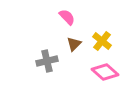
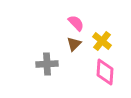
pink semicircle: moved 9 px right, 6 px down
gray cross: moved 3 px down; rotated 10 degrees clockwise
pink diamond: rotated 52 degrees clockwise
